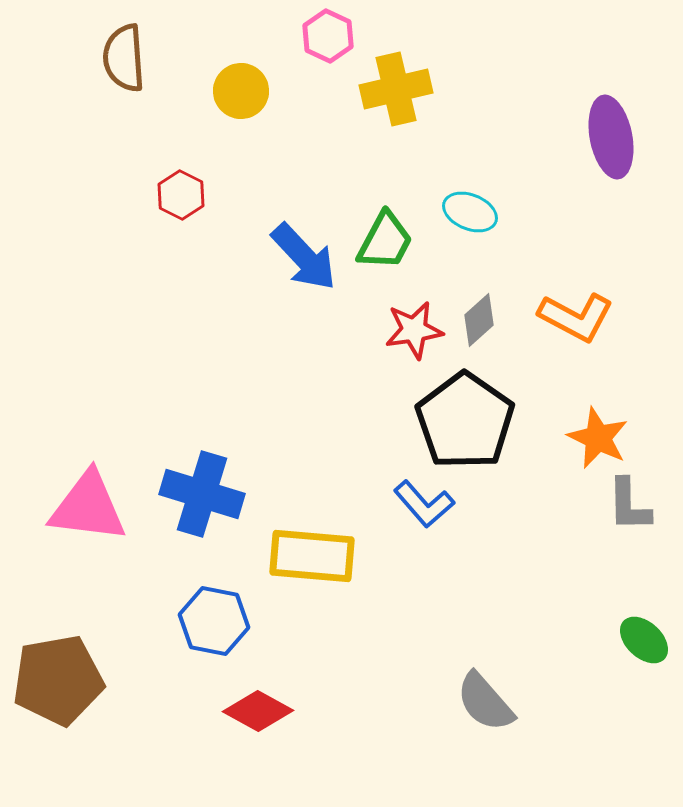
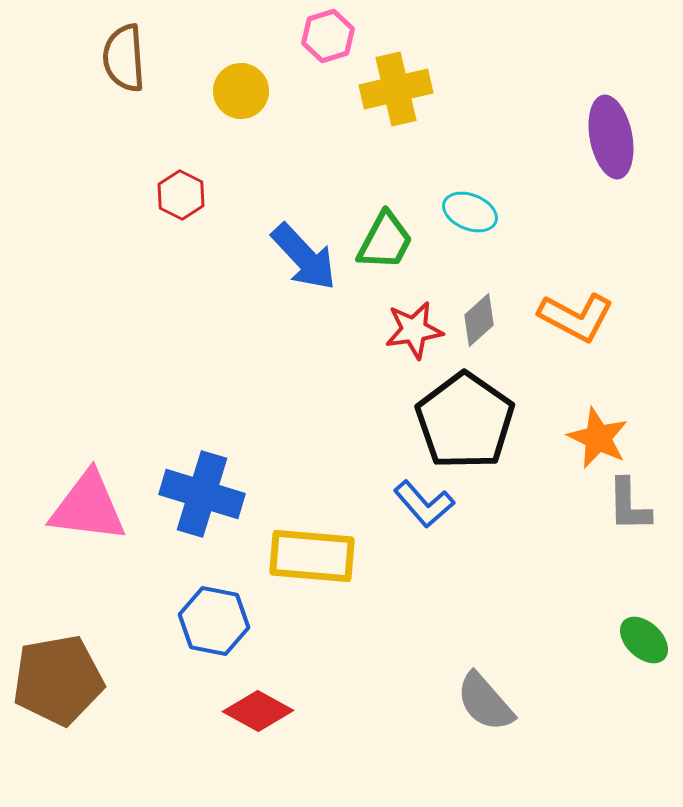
pink hexagon: rotated 18 degrees clockwise
